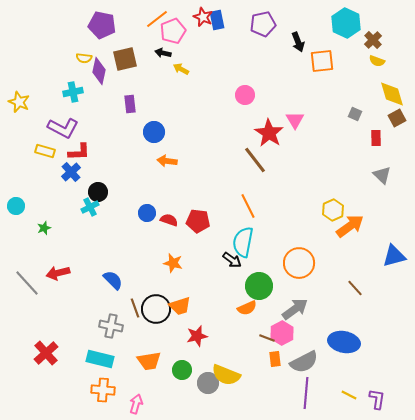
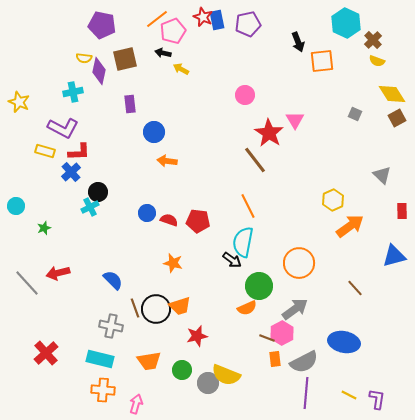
purple pentagon at (263, 24): moved 15 px left
yellow diamond at (392, 94): rotated 16 degrees counterclockwise
red rectangle at (376, 138): moved 26 px right, 73 px down
yellow hexagon at (333, 210): moved 10 px up
